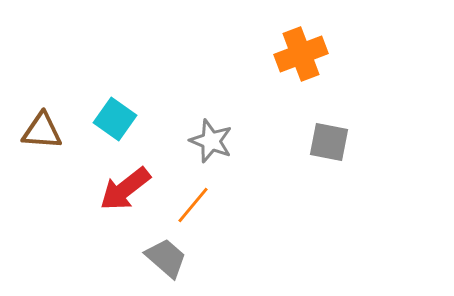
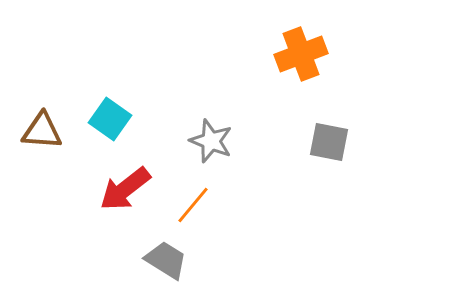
cyan square: moved 5 px left
gray trapezoid: moved 2 px down; rotated 9 degrees counterclockwise
